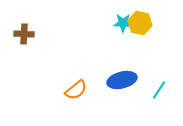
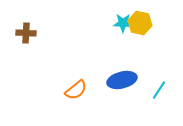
brown cross: moved 2 px right, 1 px up
